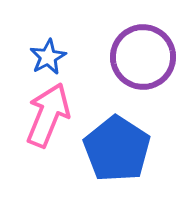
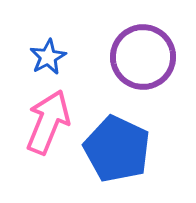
pink arrow: moved 7 px down
blue pentagon: rotated 8 degrees counterclockwise
